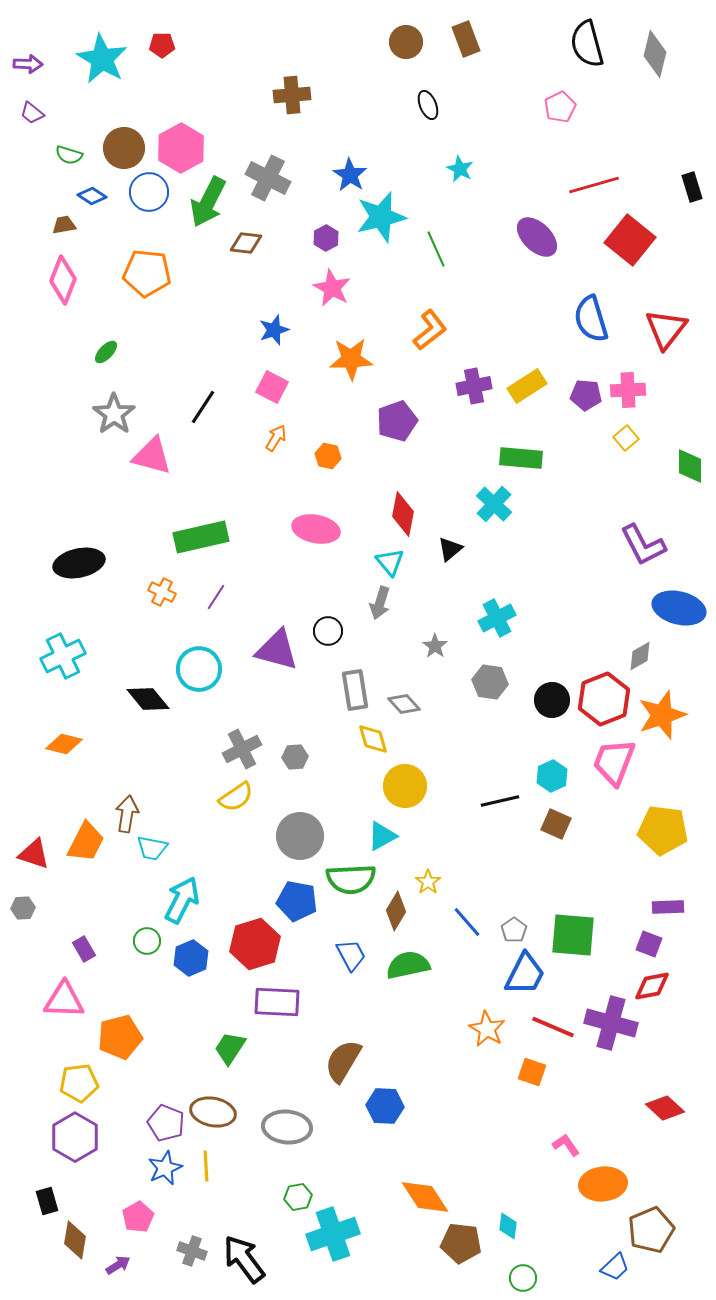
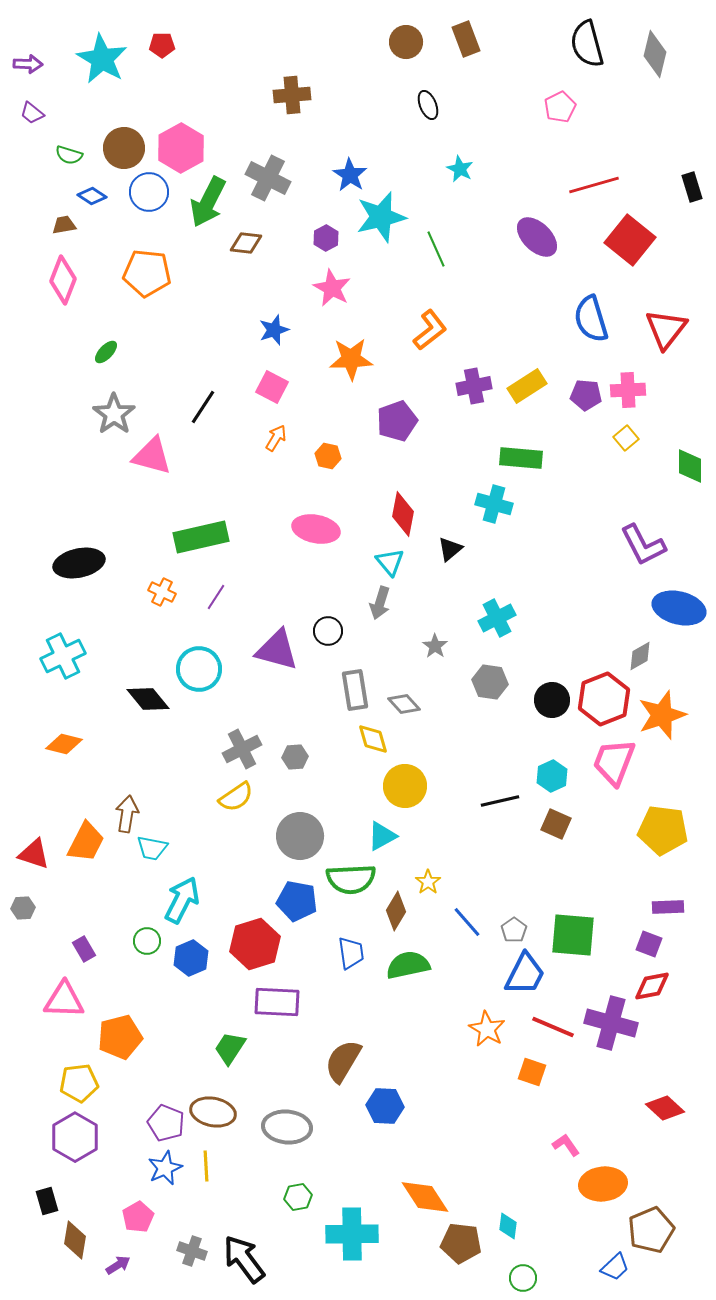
cyan cross at (494, 504): rotated 27 degrees counterclockwise
blue trapezoid at (351, 955): moved 2 px up; rotated 20 degrees clockwise
cyan cross at (333, 1234): moved 19 px right; rotated 18 degrees clockwise
